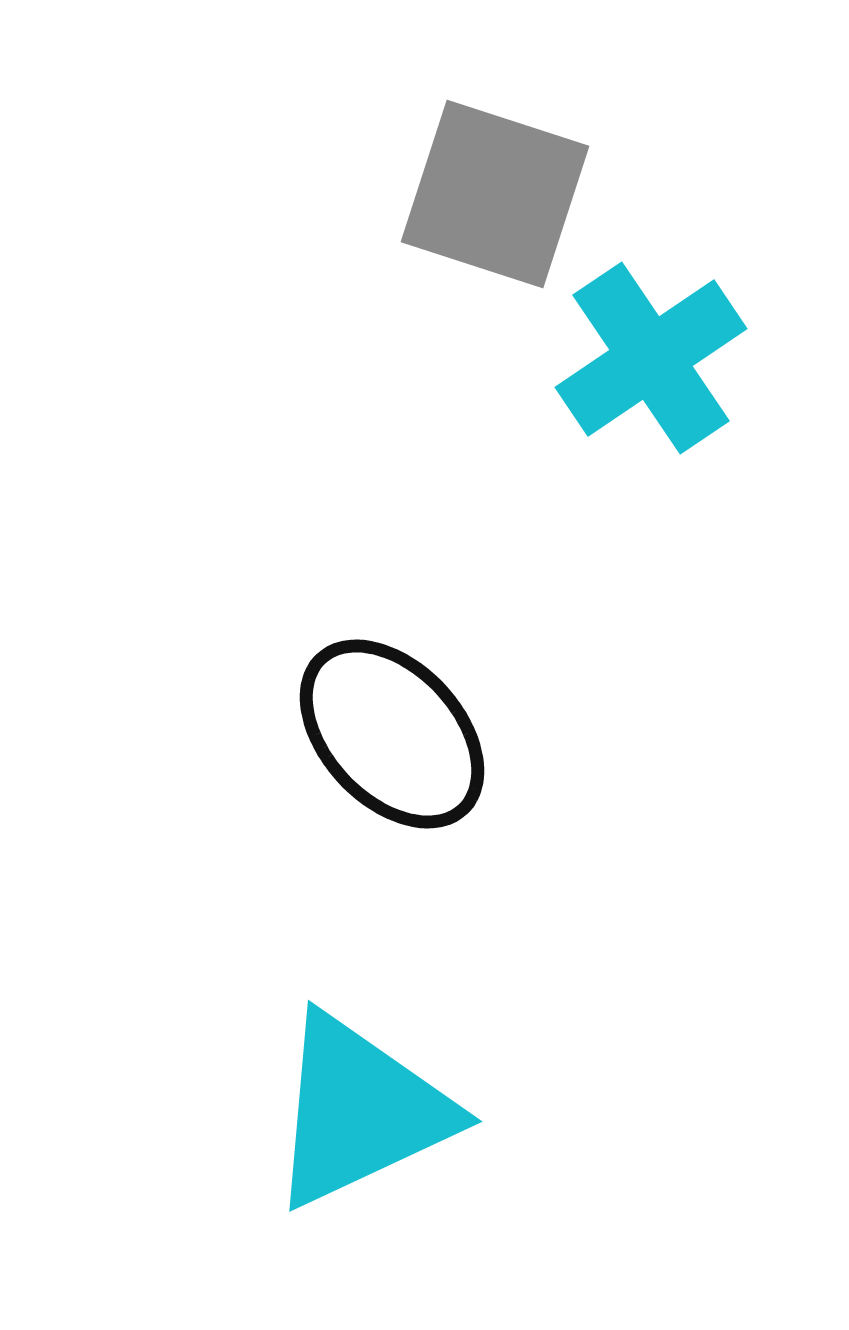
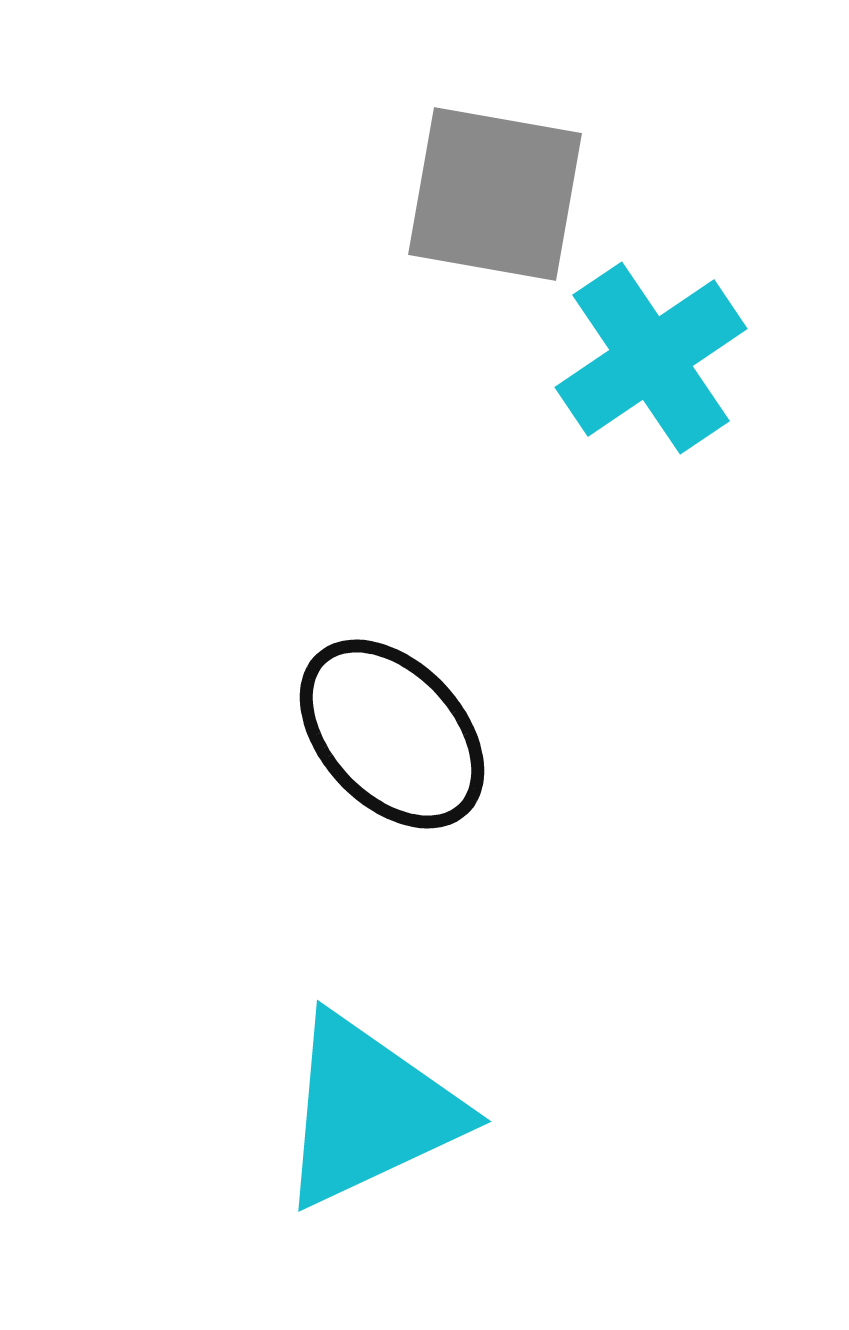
gray square: rotated 8 degrees counterclockwise
cyan triangle: moved 9 px right
